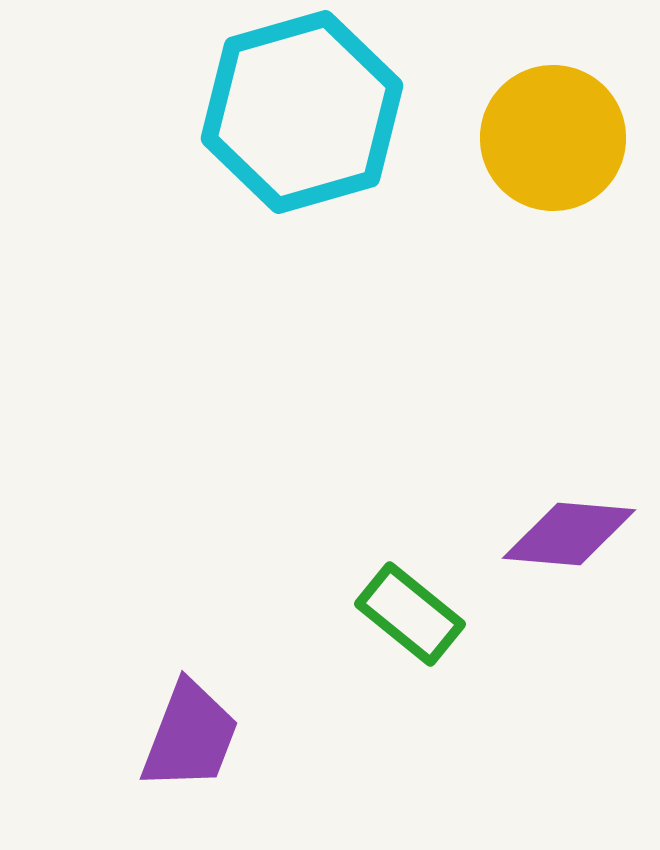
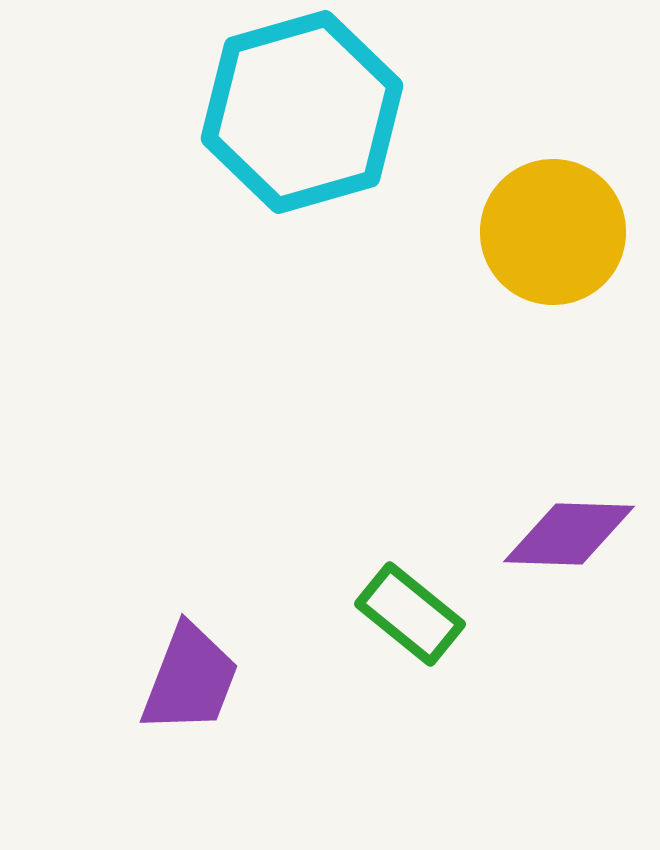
yellow circle: moved 94 px down
purple diamond: rotated 3 degrees counterclockwise
purple trapezoid: moved 57 px up
